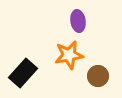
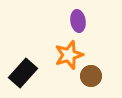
orange star: rotated 8 degrees counterclockwise
brown circle: moved 7 px left
